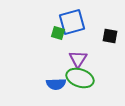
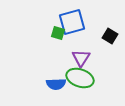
black square: rotated 21 degrees clockwise
purple triangle: moved 3 px right, 1 px up
